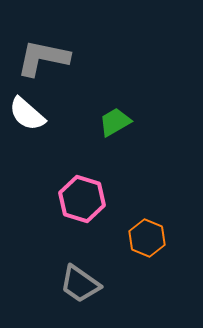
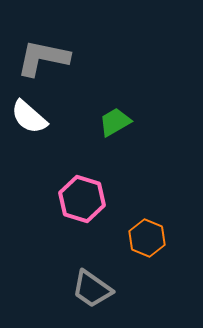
white semicircle: moved 2 px right, 3 px down
gray trapezoid: moved 12 px right, 5 px down
